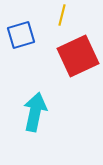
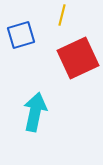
red square: moved 2 px down
